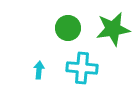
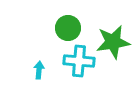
green star: moved 13 px down
cyan cross: moved 3 px left, 7 px up
